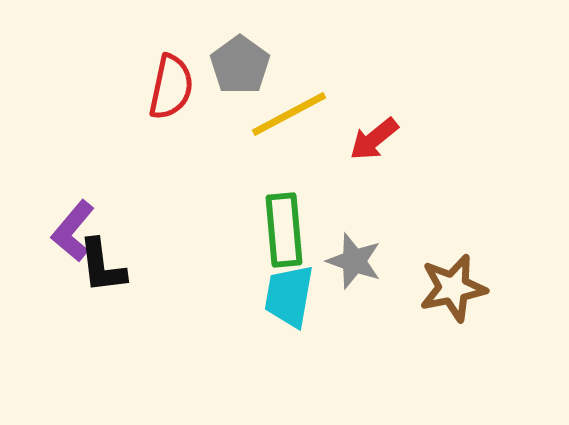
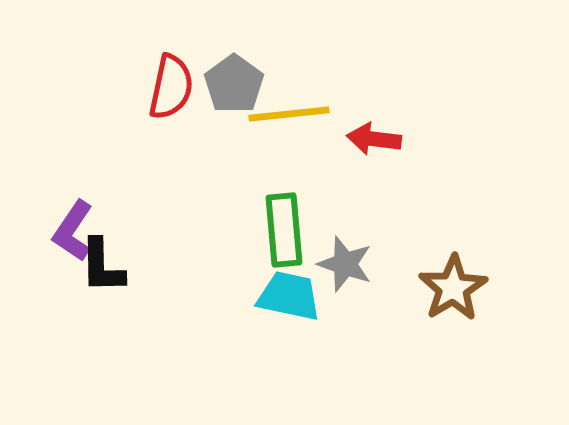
gray pentagon: moved 6 px left, 19 px down
yellow line: rotated 22 degrees clockwise
red arrow: rotated 46 degrees clockwise
purple L-shape: rotated 6 degrees counterclockwise
gray star: moved 9 px left, 3 px down
black L-shape: rotated 6 degrees clockwise
brown star: rotated 20 degrees counterclockwise
cyan trapezoid: rotated 92 degrees clockwise
